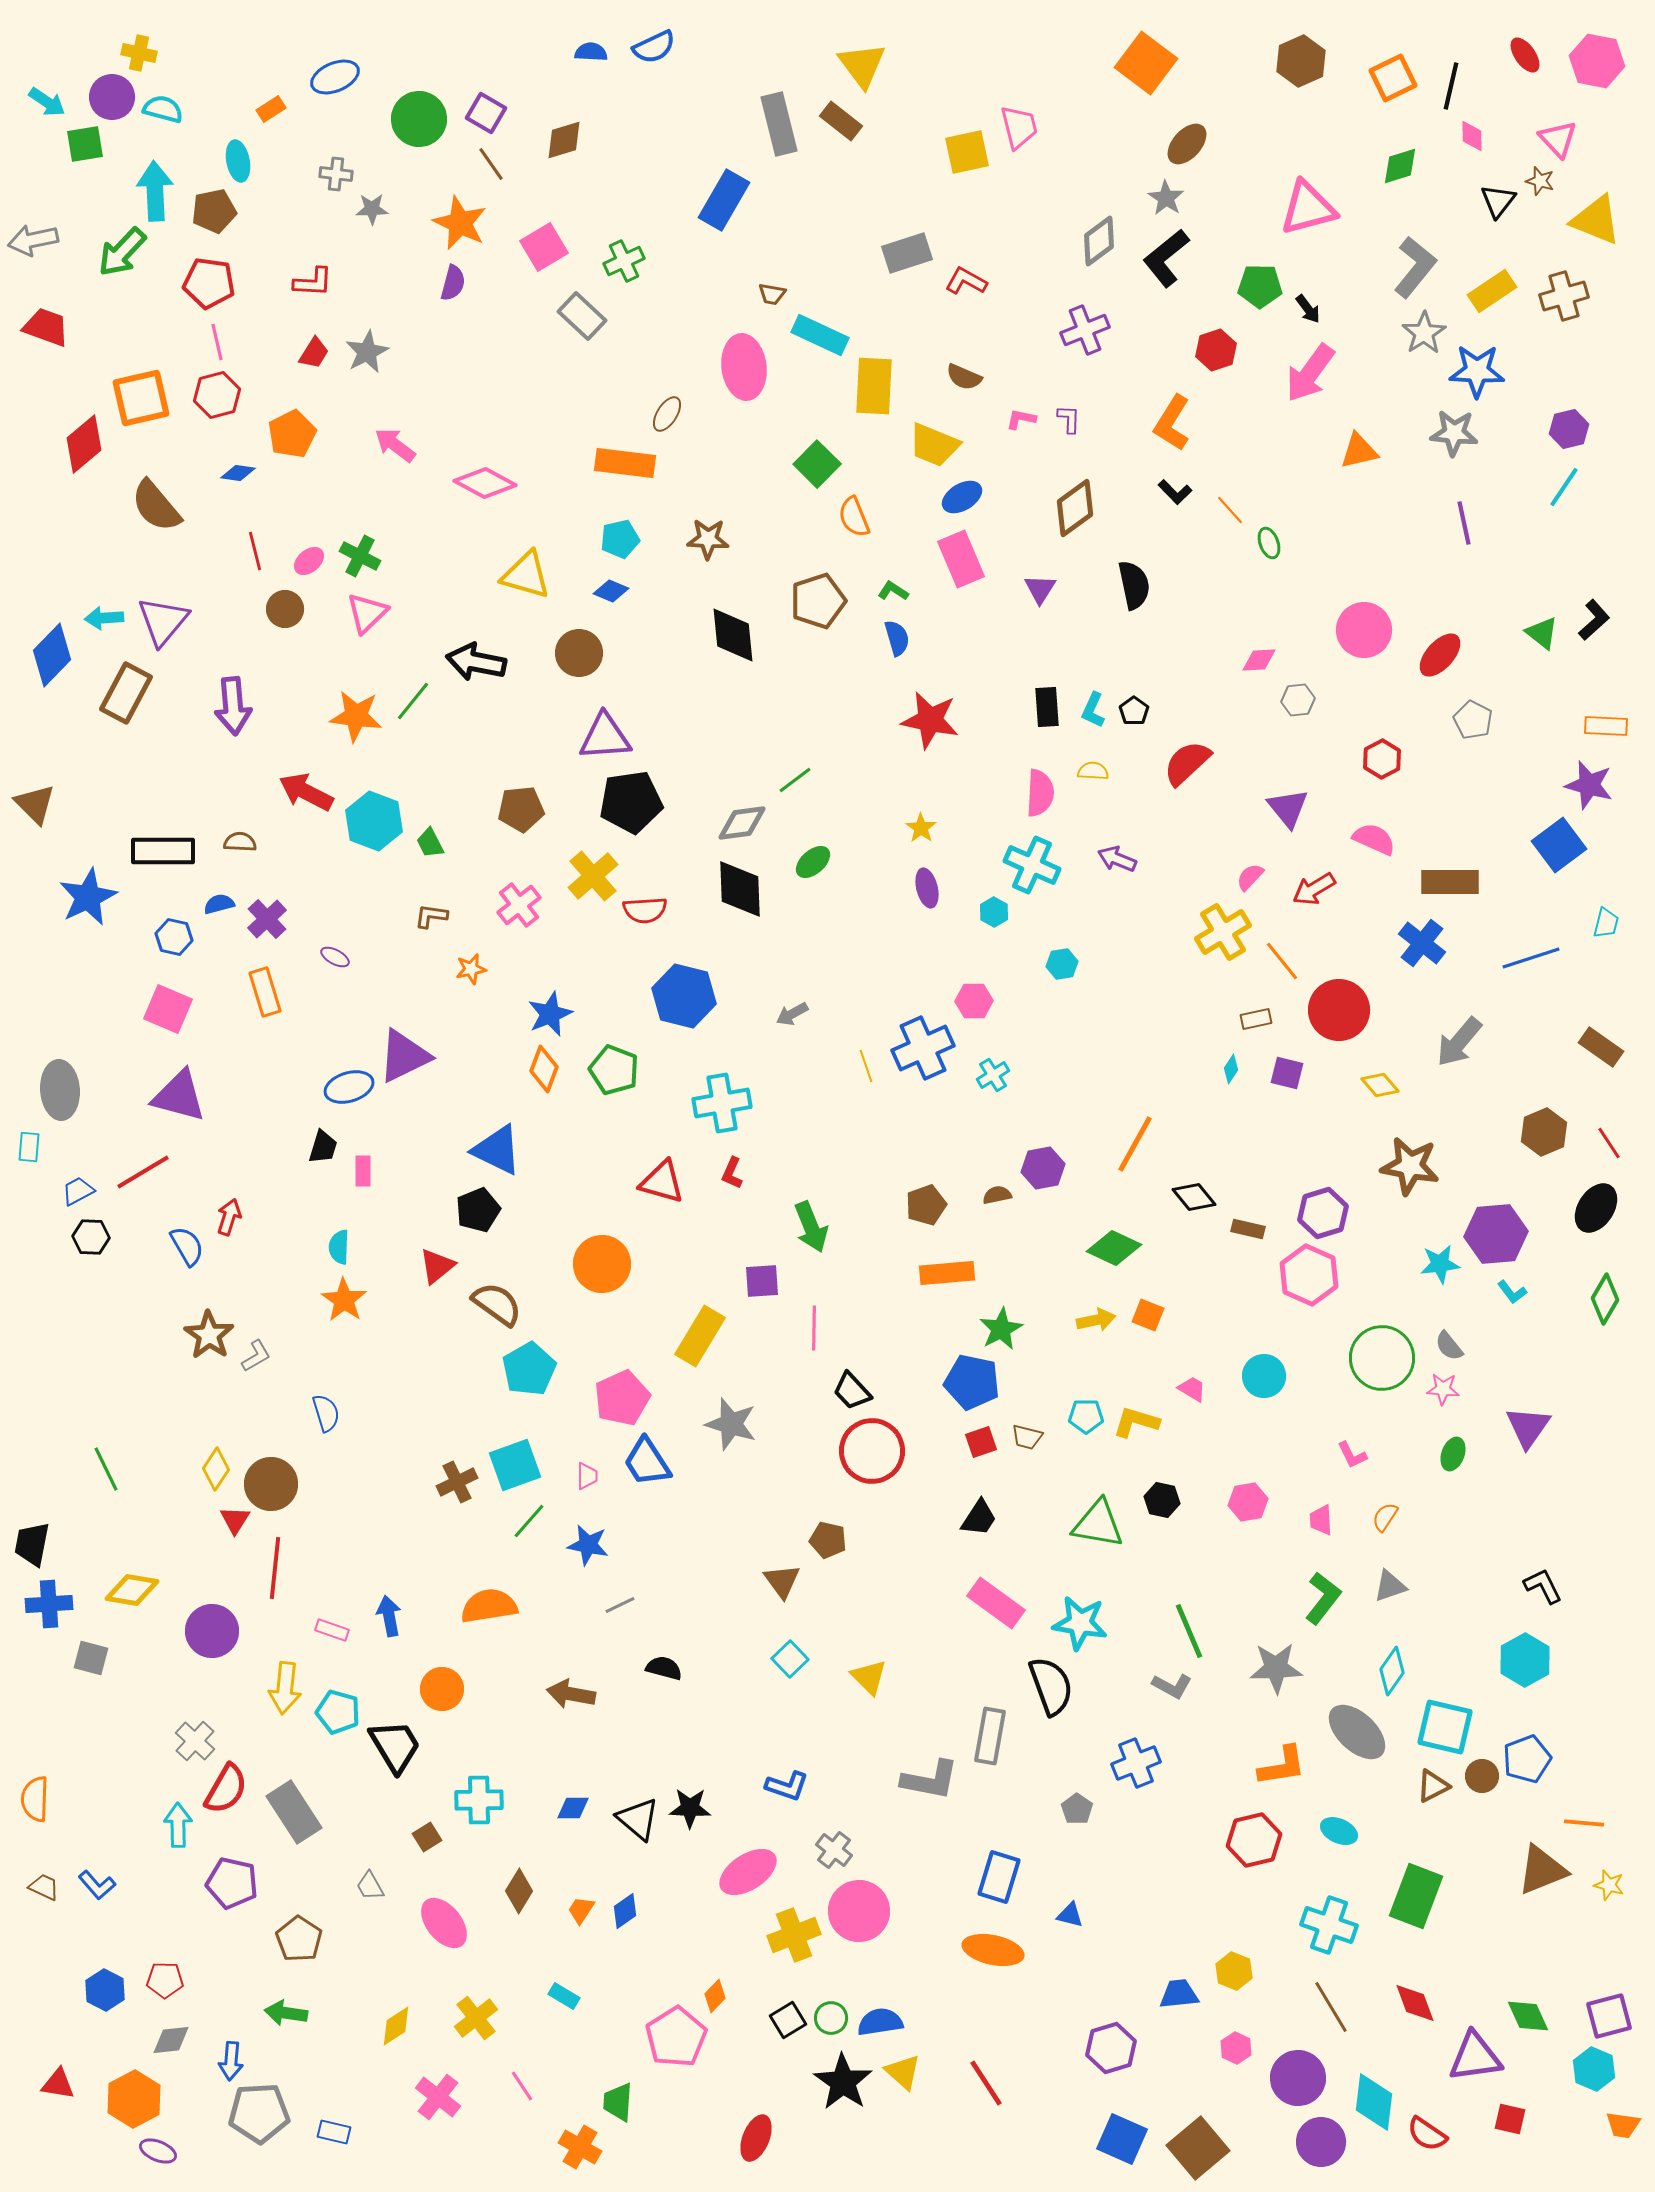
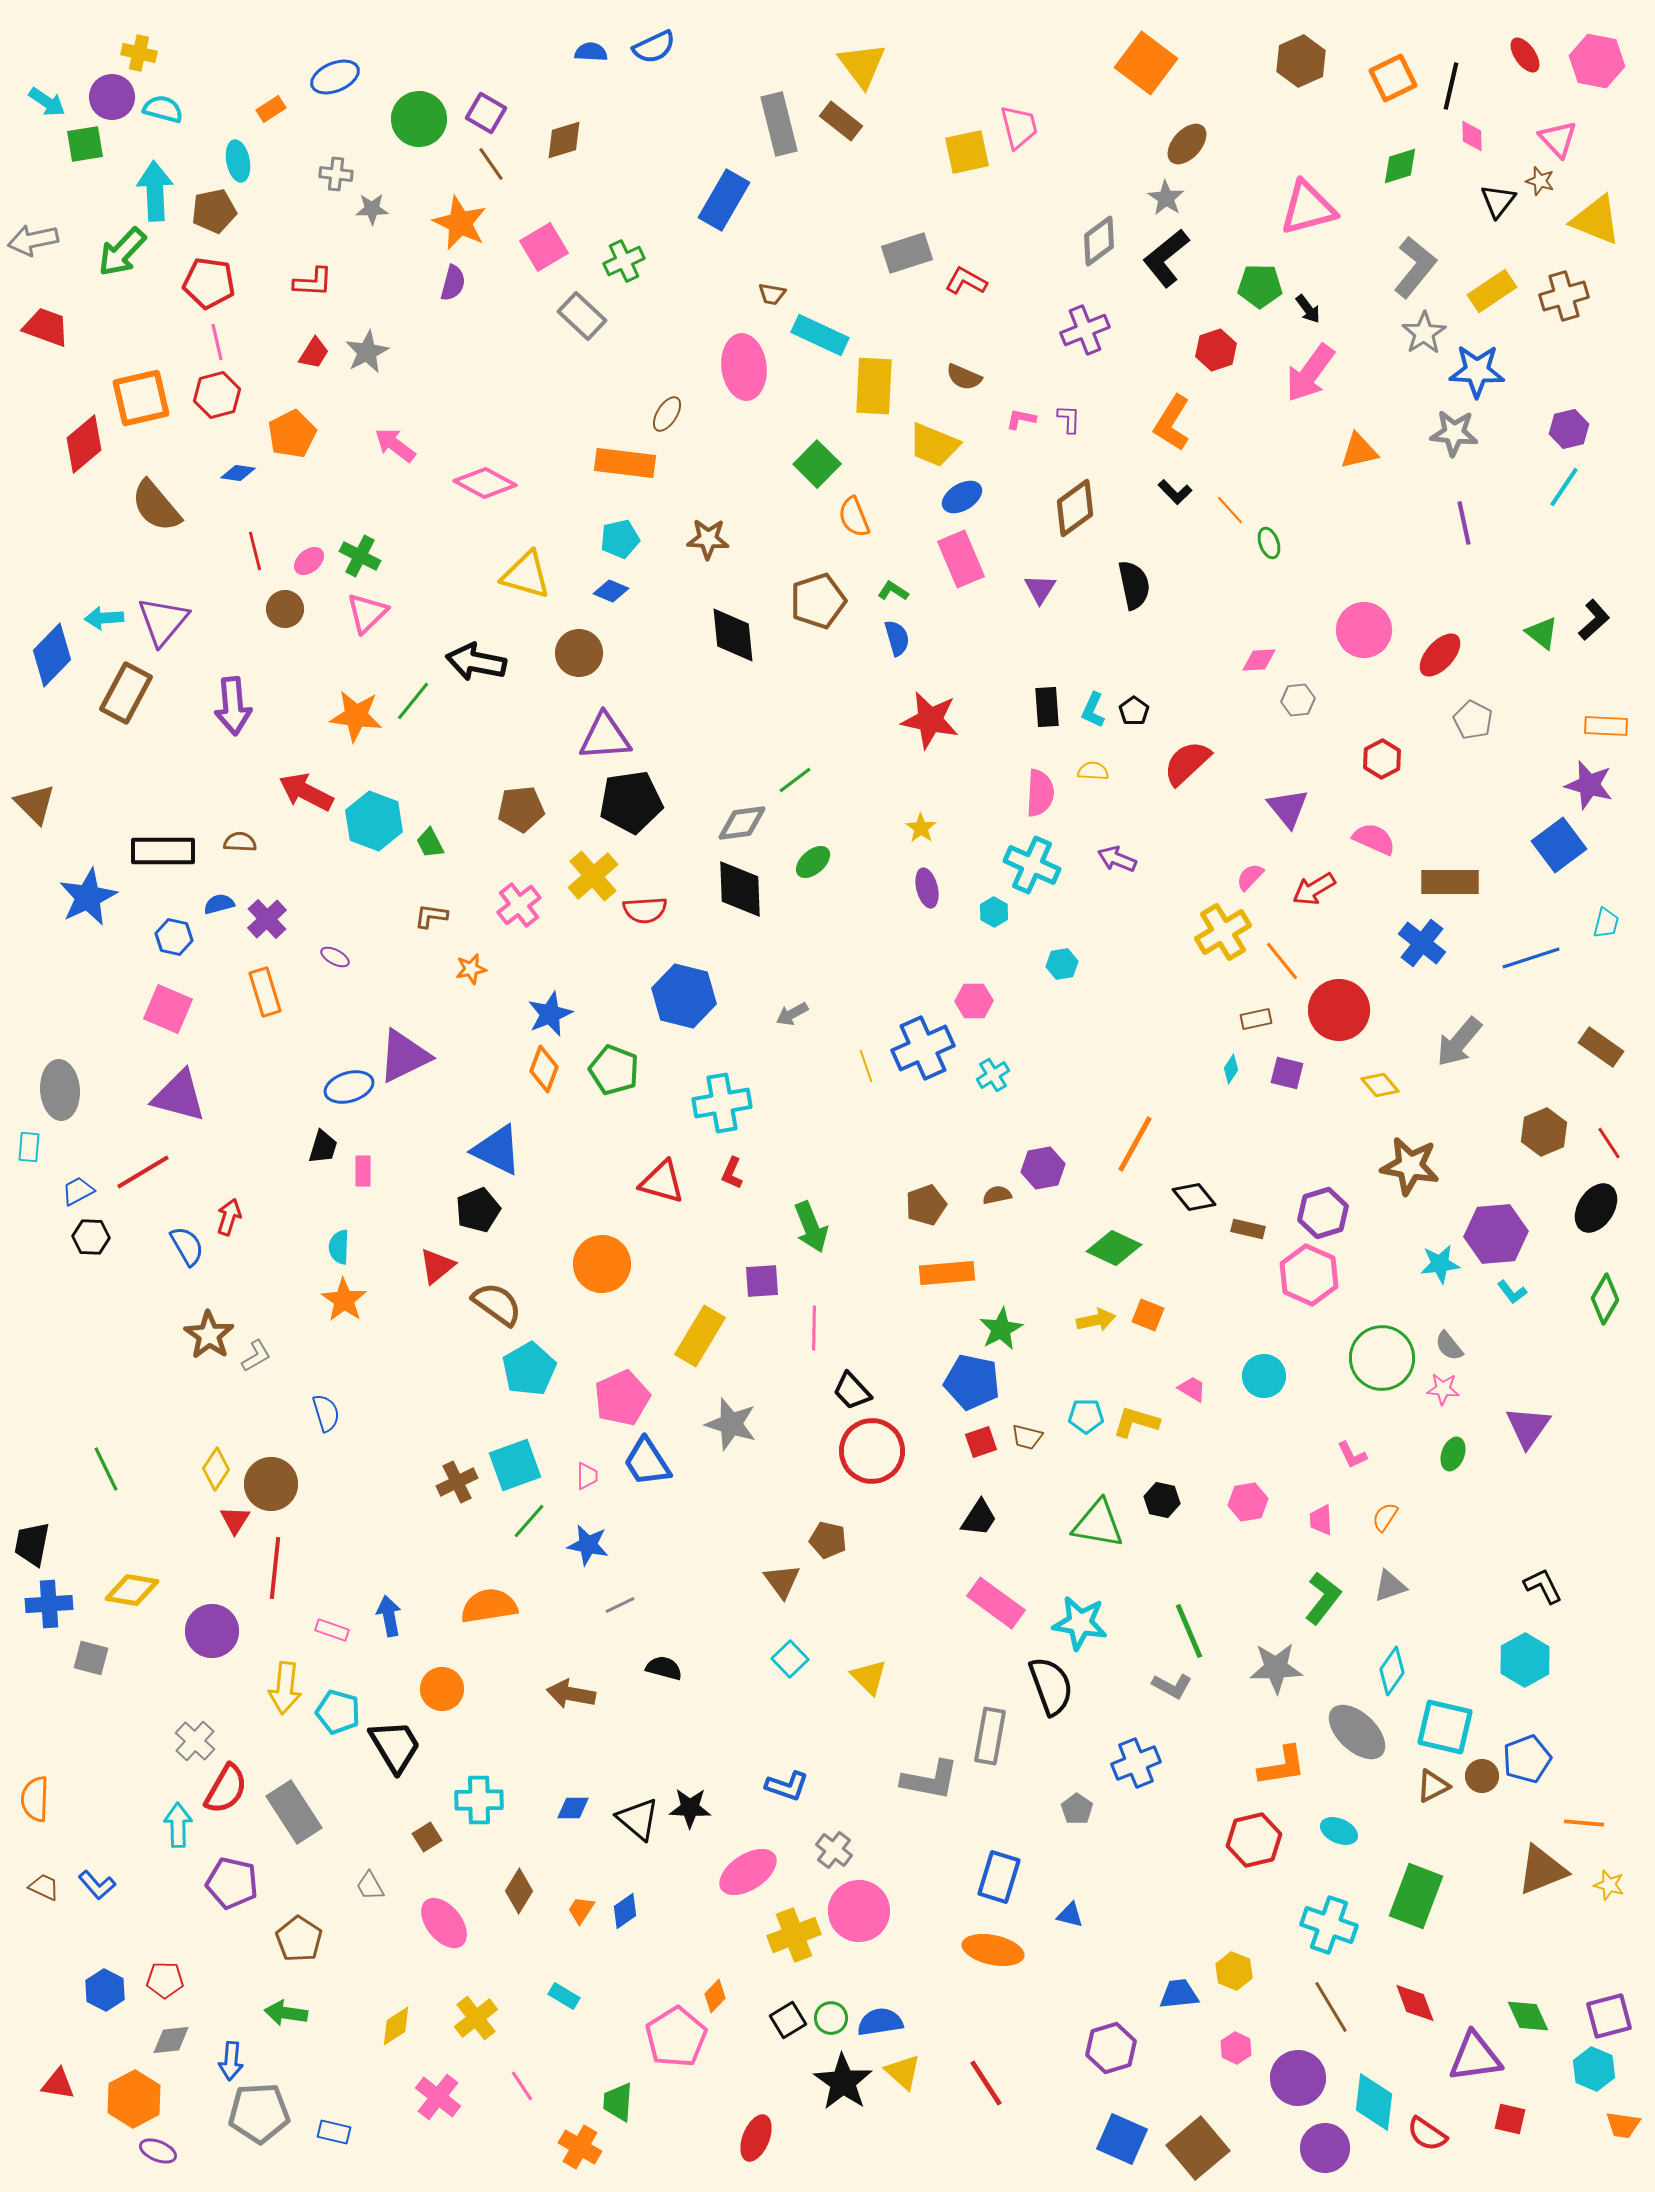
purple circle at (1321, 2142): moved 4 px right, 6 px down
